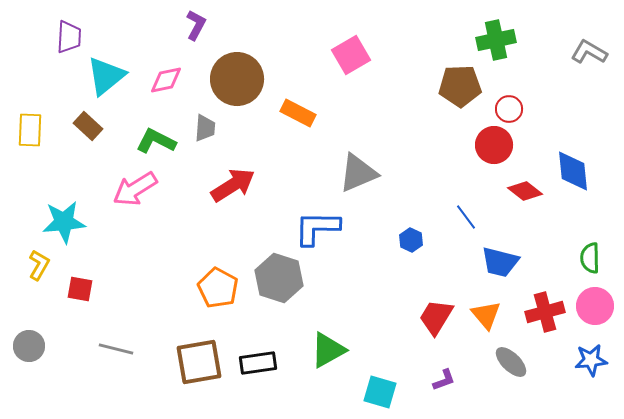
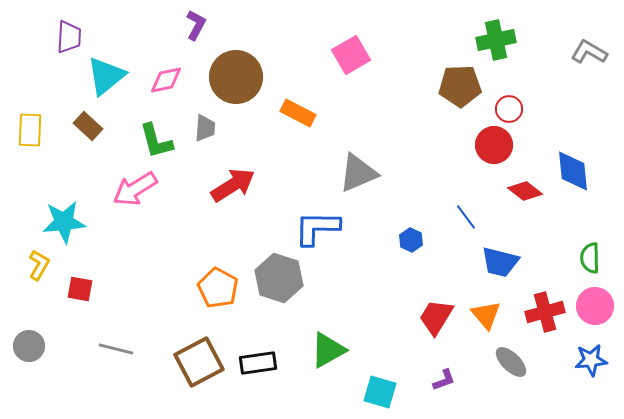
brown circle at (237, 79): moved 1 px left, 2 px up
green L-shape at (156, 141): rotated 132 degrees counterclockwise
brown square at (199, 362): rotated 18 degrees counterclockwise
